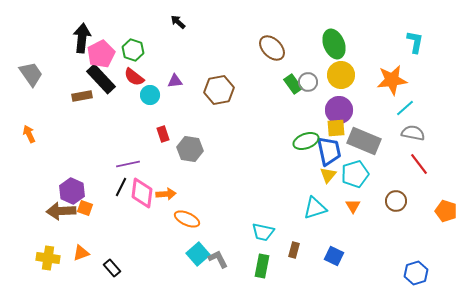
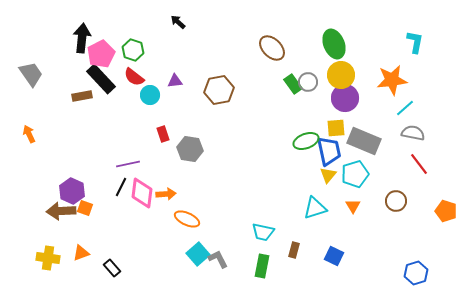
purple circle at (339, 110): moved 6 px right, 12 px up
